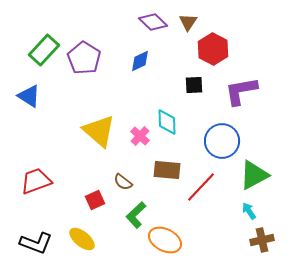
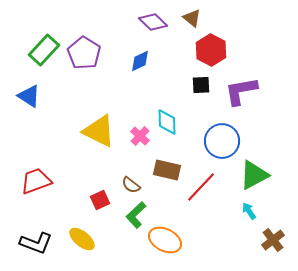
brown triangle: moved 4 px right, 4 px up; rotated 24 degrees counterclockwise
red hexagon: moved 2 px left, 1 px down
purple pentagon: moved 5 px up
black square: moved 7 px right
yellow triangle: rotated 15 degrees counterclockwise
brown rectangle: rotated 8 degrees clockwise
brown semicircle: moved 8 px right, 3 px down
red square: moved 5 px right
brown cross: moved 11 px right; rotated 25 degrees counterclockwise
